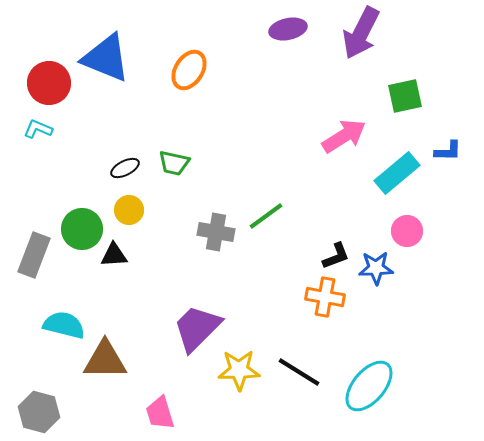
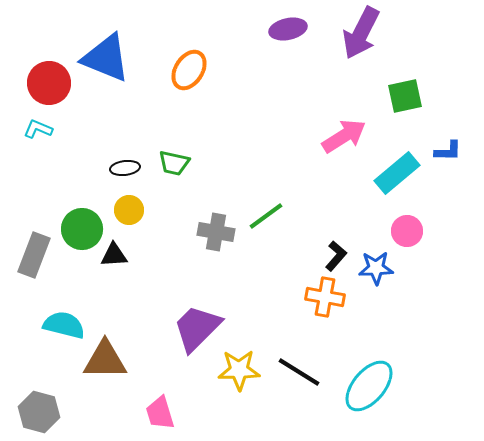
black ellipse: rotated 20 degrees clockwise
black L-shape: rotated 28 degrees counterclockwise
